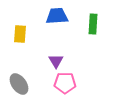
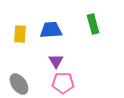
blue trapezoid: moved 6 px left, 14 px down
green rectangle: rotated 18 degrees counterclockwise
pink pentagon: moved 2 px left
